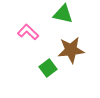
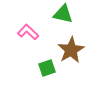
brown star: rotated 24 degrees counterclockwise
green square: moved 1 px left; rotated 18 degrees clockwise
